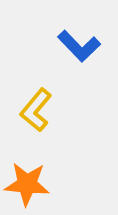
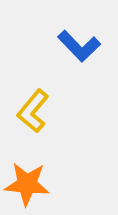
yellow L-shape: moved 3 px left, 1 px down
